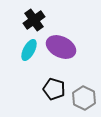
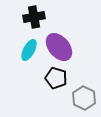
black cross: moved 3 px up; rotated 25 degrees clockwise
purple ellipse: moved 2 px left; rotated 24 degrees clockwise
black pentagon: moved 2 px right, 11 px up
